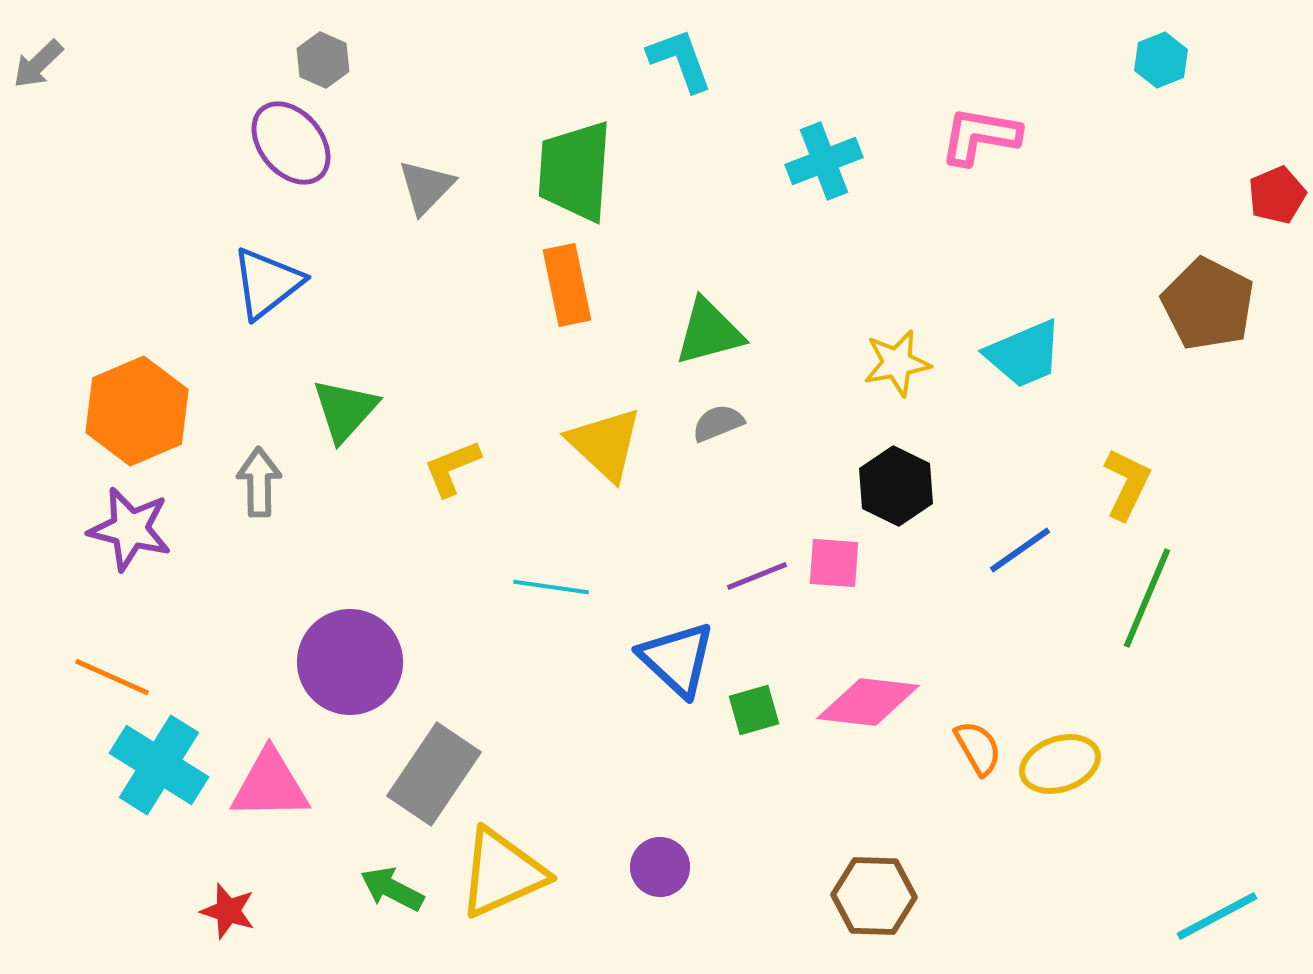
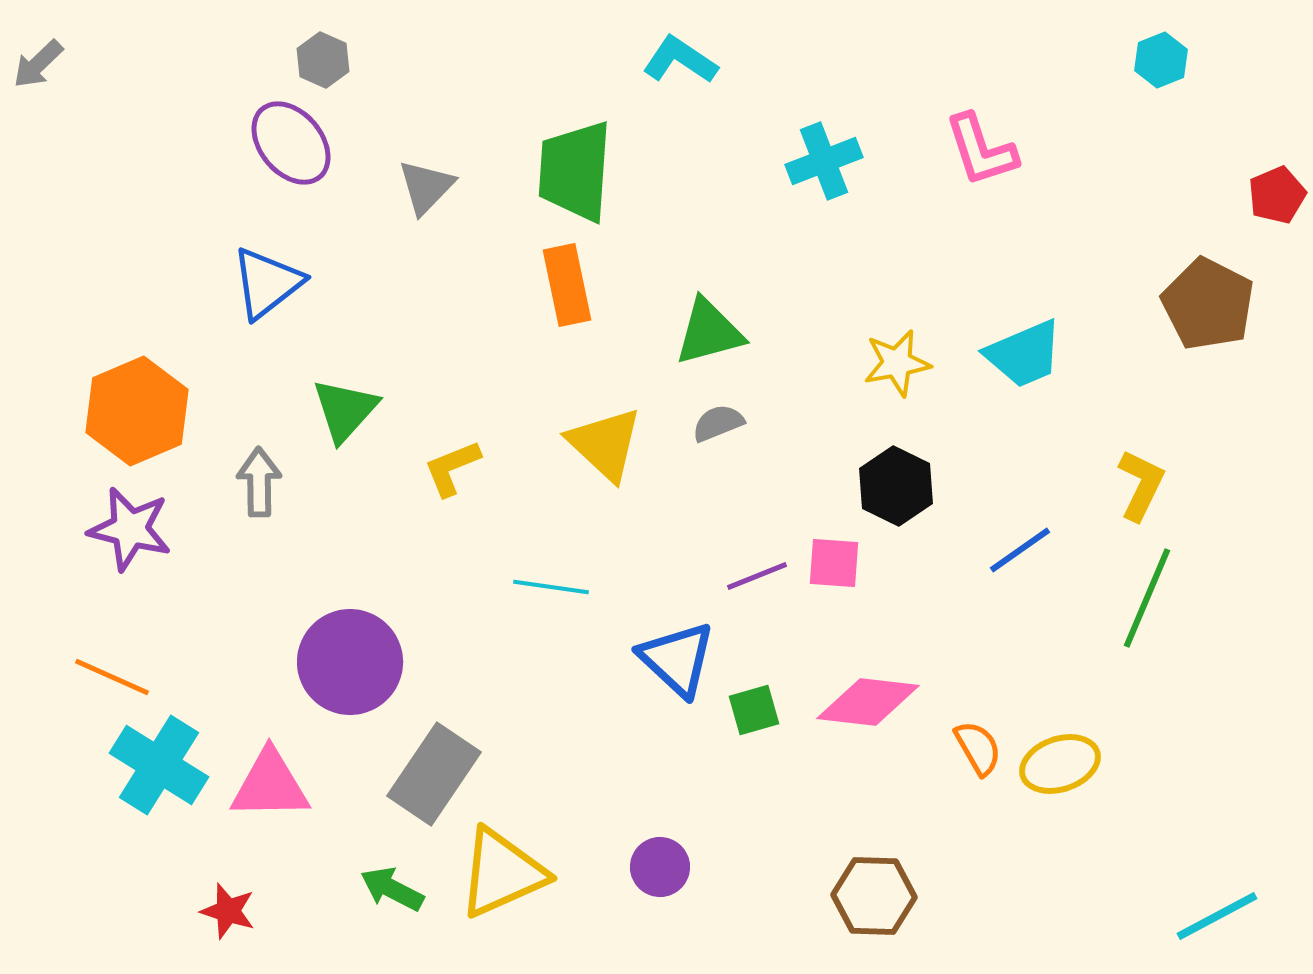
cyan L-shape at (680, 60): rotated 36 degrees counterclockwise
pink L-shape at (980, 136): moved 1 px right, 14 px down; rotated 118 degrees counterclockwise
yellow L-shape at (1127, 484): moved 14 px right, 1 px down
